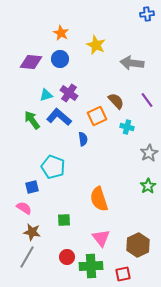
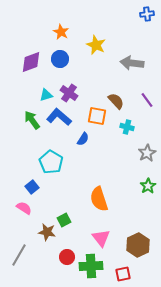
orange star: moved 1 px up
purple diamond: rotated 25 degrees counterclockwise
orange square: rotated 36 degrees clockwise
blue semicircle: rotated 40 degrees clockwise
gray star: moved 2 px left
cyan pentagon: moved 2 px left, 5 px up; rotated 10 degrees clockwise
blue square: rotated 24 degrees counterclockwise
green square: rotated 24 degrees counterclockwise
brown star: moved 15 px right
gray line: moved 8 px left, 2 px up
